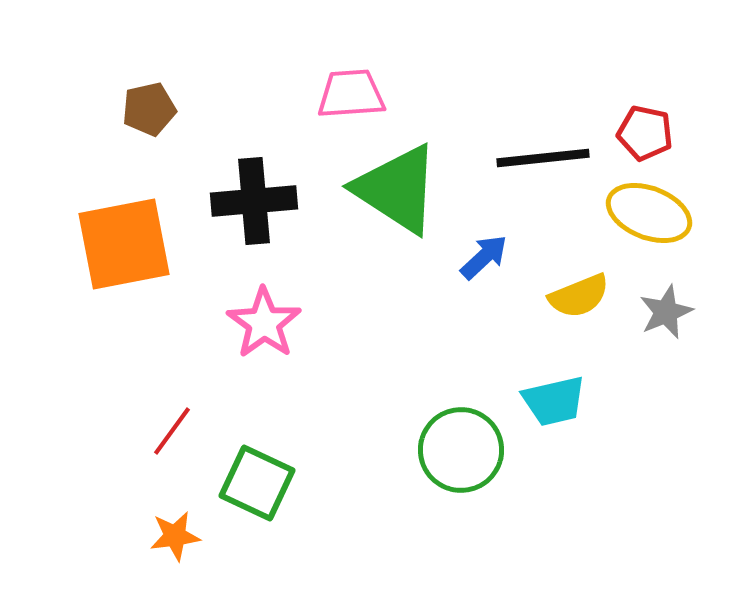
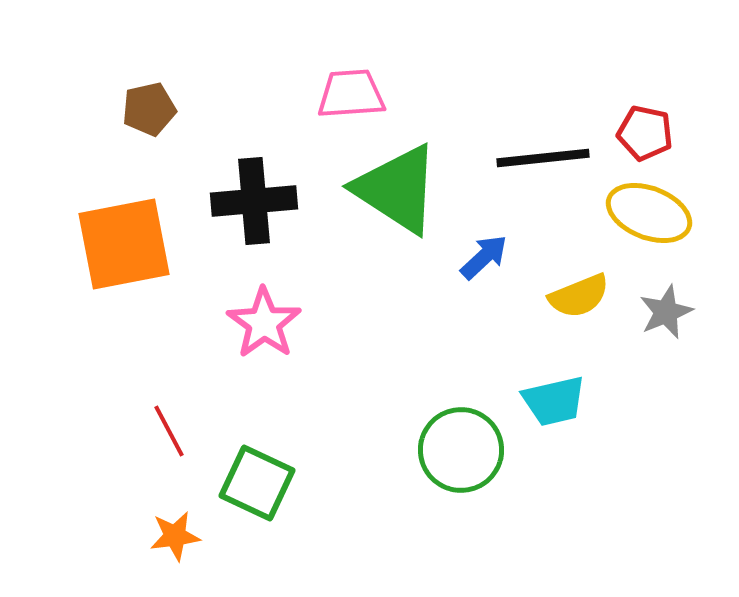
red line: moved 3 px left; rotated 64 degrees counterclockwise
